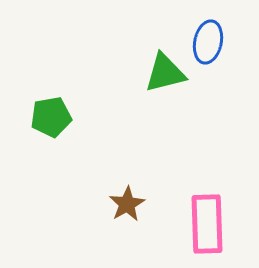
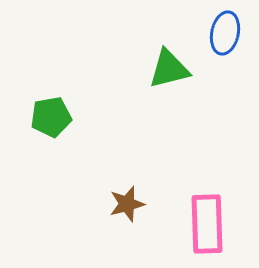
blue ellipse: moved 17 px right, 9 px up
green triangle: moved 4 px right, 4 px up
brown star: rotated 15 degrees clockwise
